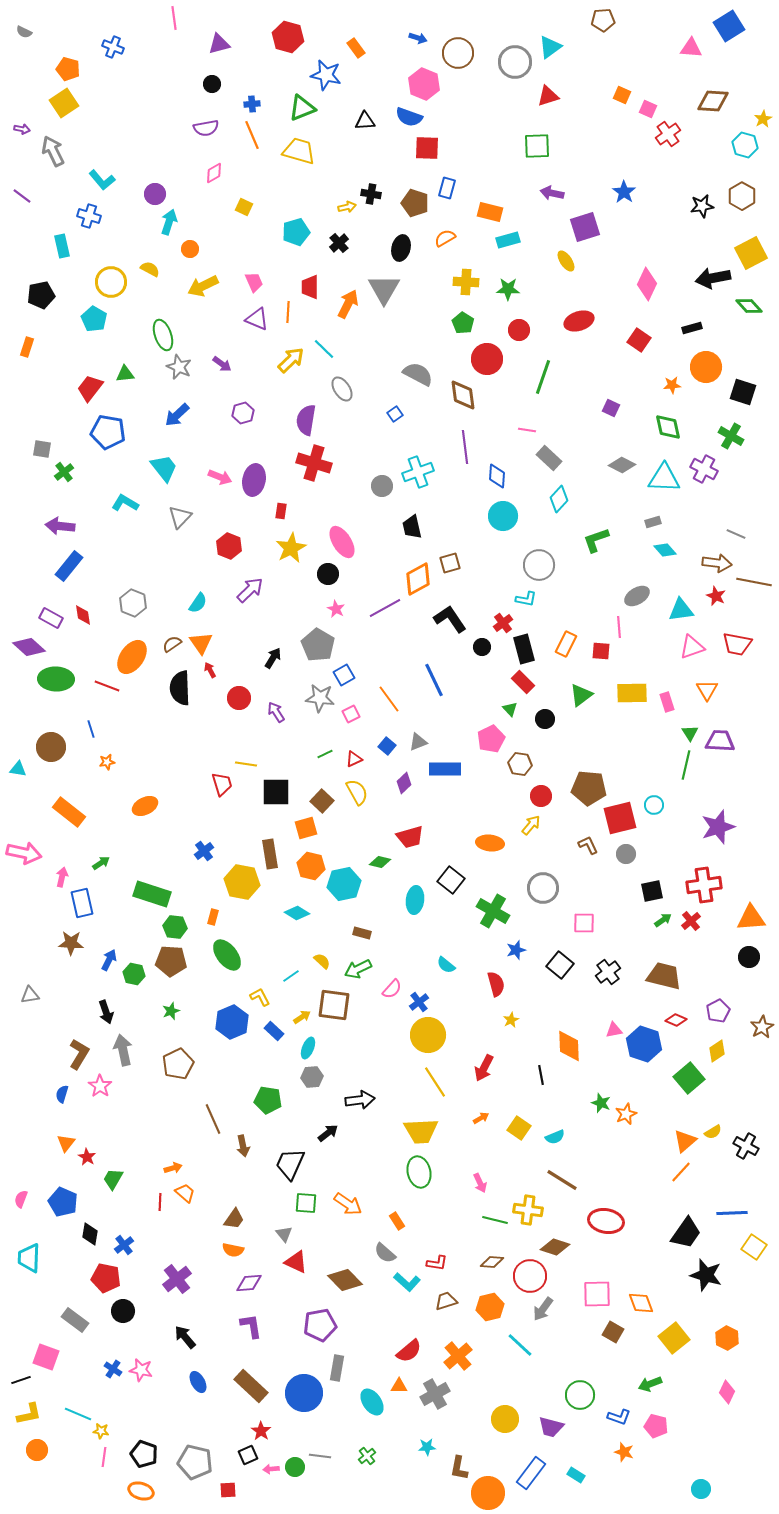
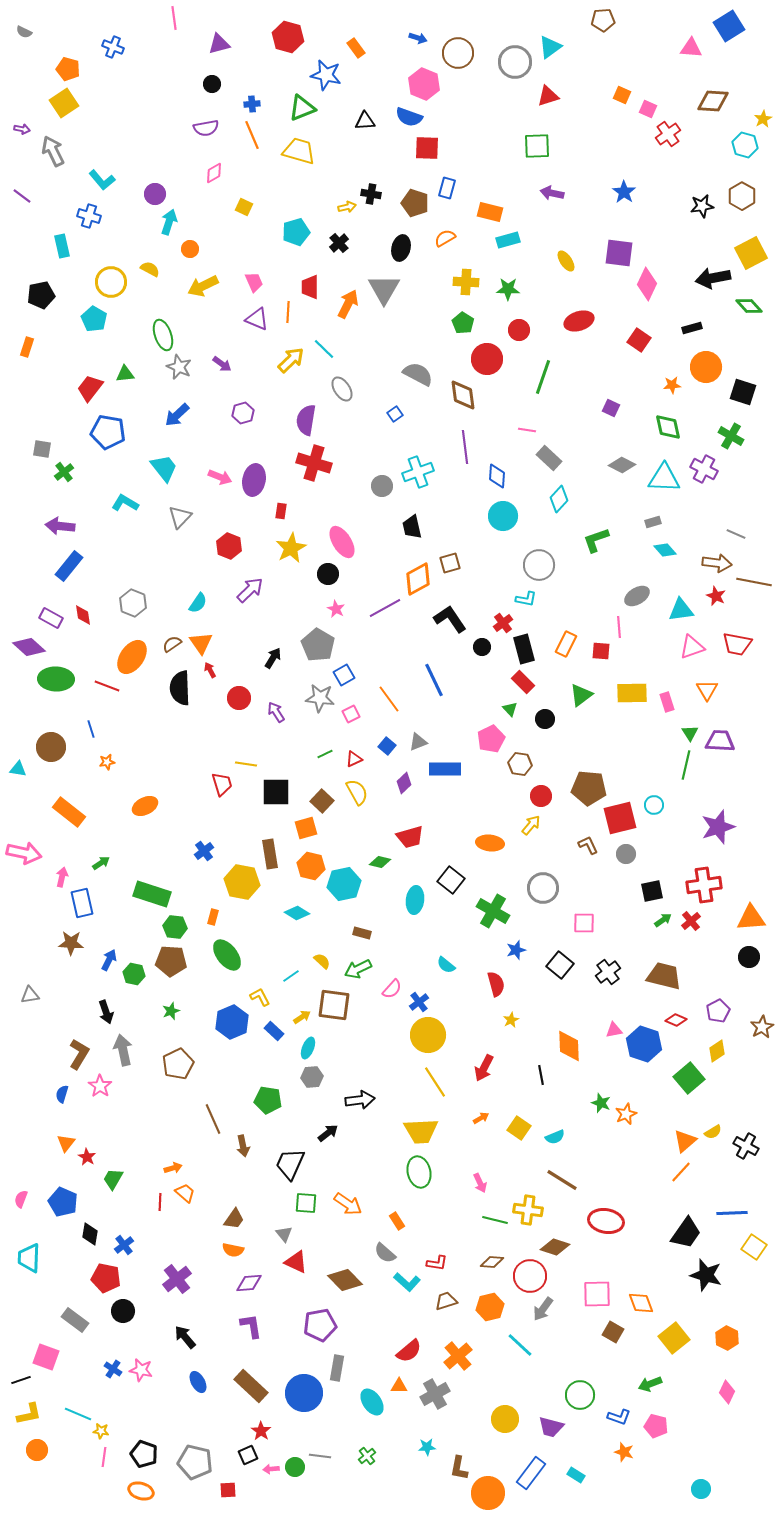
purple square at (585, 227): moved 34 px right, 26 px down; rotated 24 degrees clockwise
